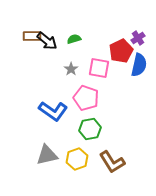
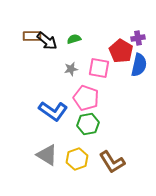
purple cross: rotated 24 degrees clockwise
red pentagon: rotated 15 degrees counterclockwise
gray star: rotated 24 degrees clockwise
green hexagon: moved 2 px left, 5 px up
gray triangle: rotated 45 degrees clockwise
